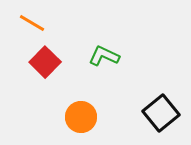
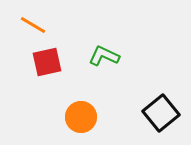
orange line: moved 1 px right, 2 px down
red square: moved 2 px right; rotated 32 degrees clockwise
